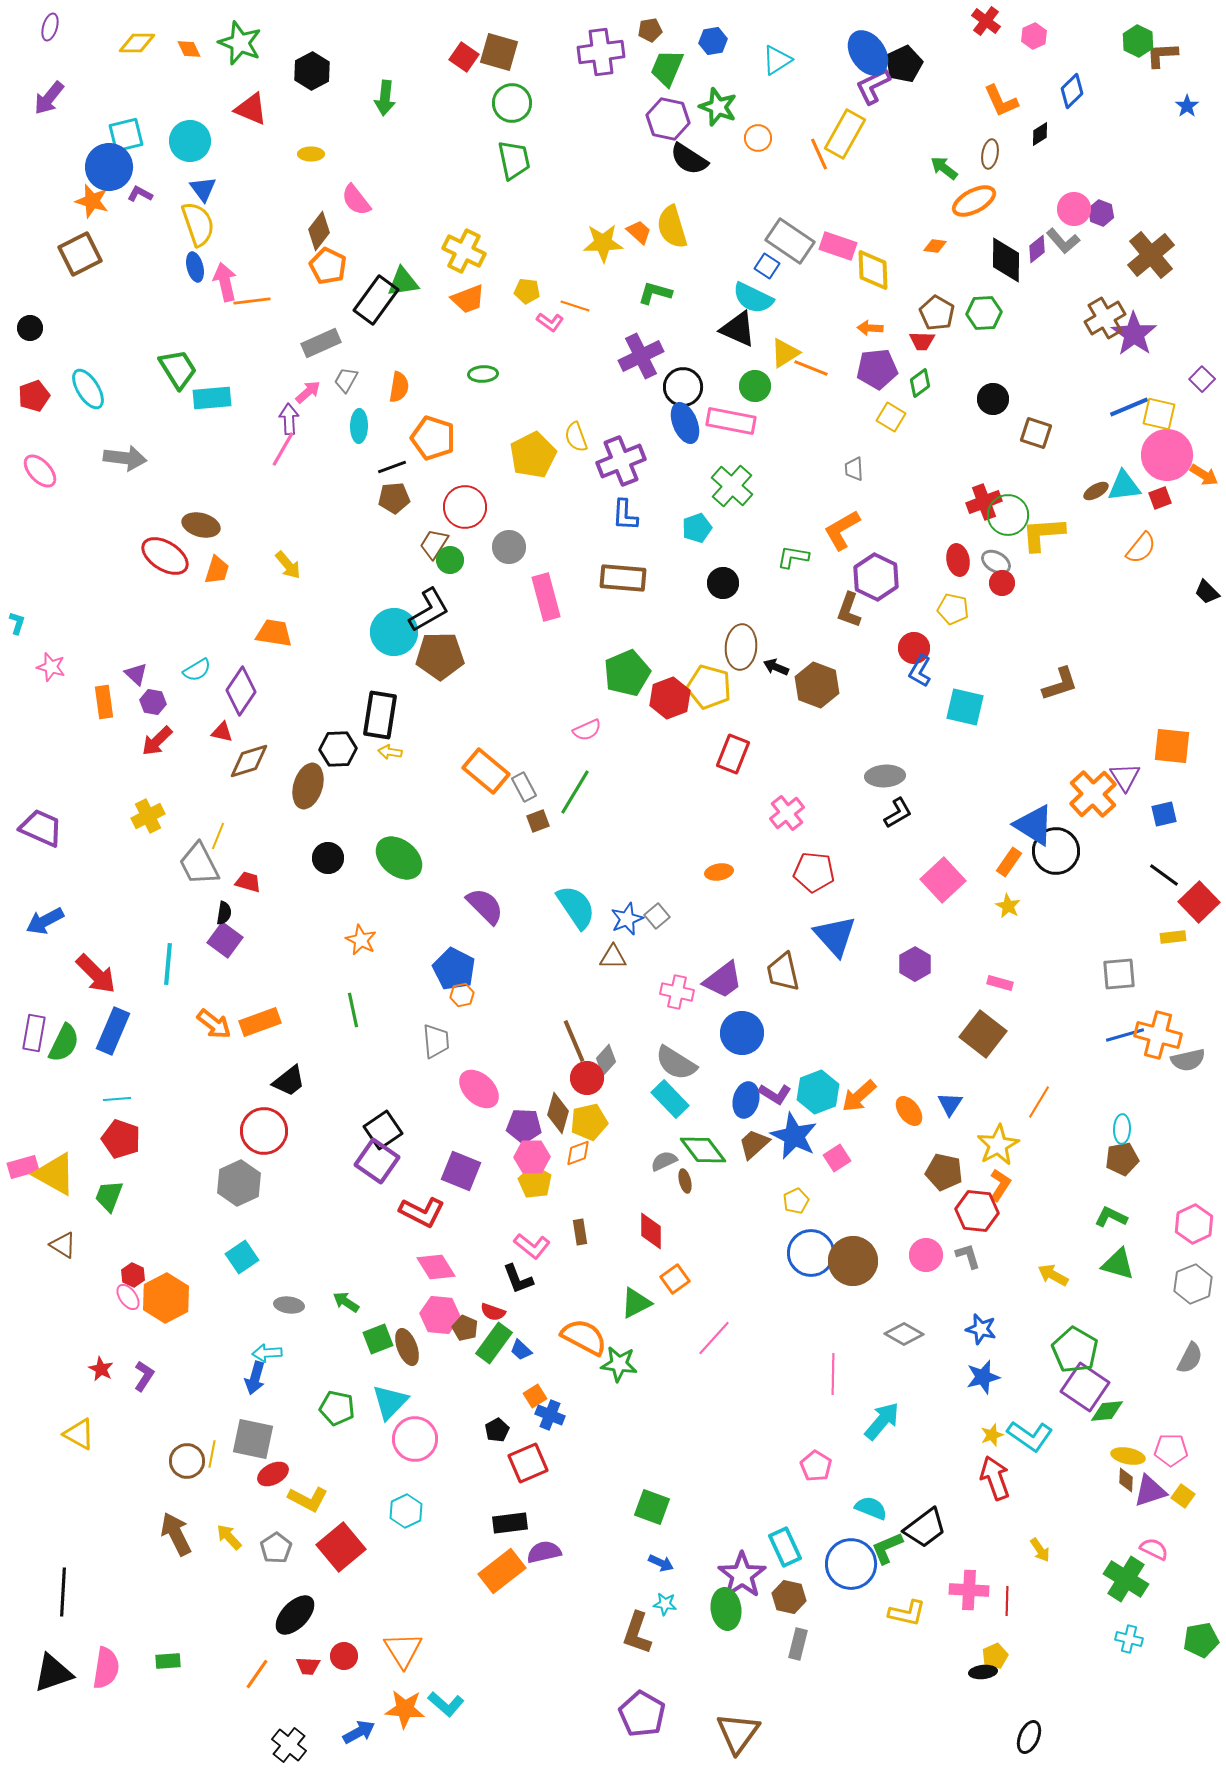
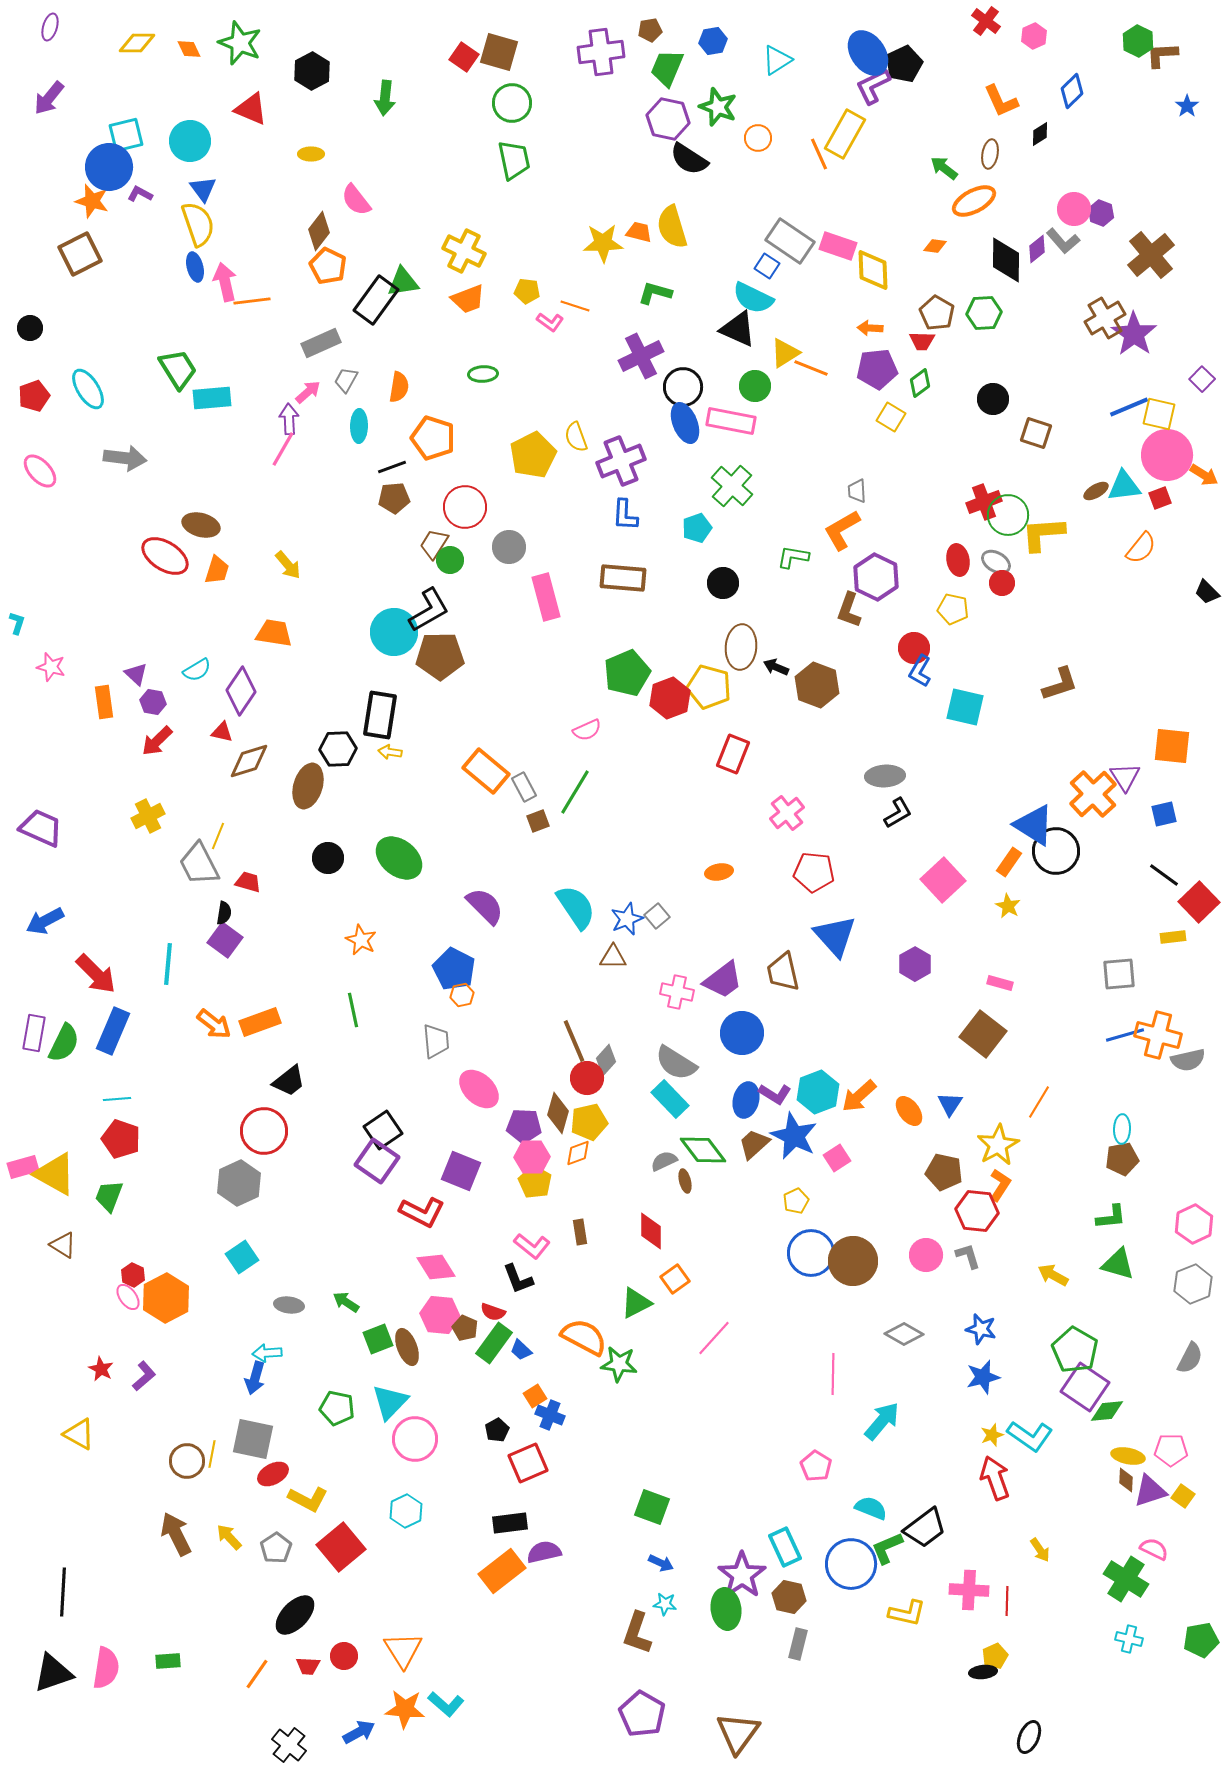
orange trapezoid at (639, 232): rotated 28 degrees counterclockwise
gray trapezoid at (854, 469): moved 3 px right, 22 px down
green L-shape at (1111, 1217): rotated 148 degrees clockwise
purple L-shape at (144, 1376): rotated 16 degrees clockwise
